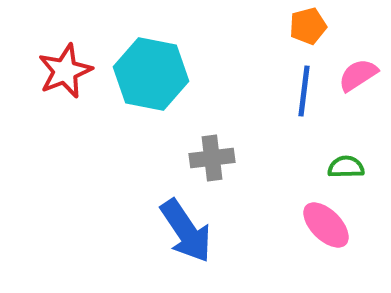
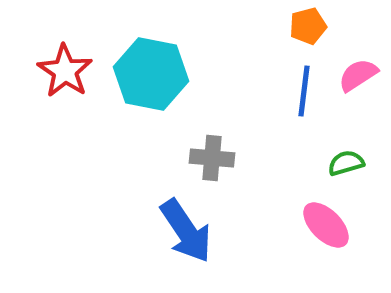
red star: rotated 16 degrees counterclockwise
gray cross: rotated 12 degrees clockwise
green semicircle: moved 4 px up; rotated 15 degrees counterclockwise
